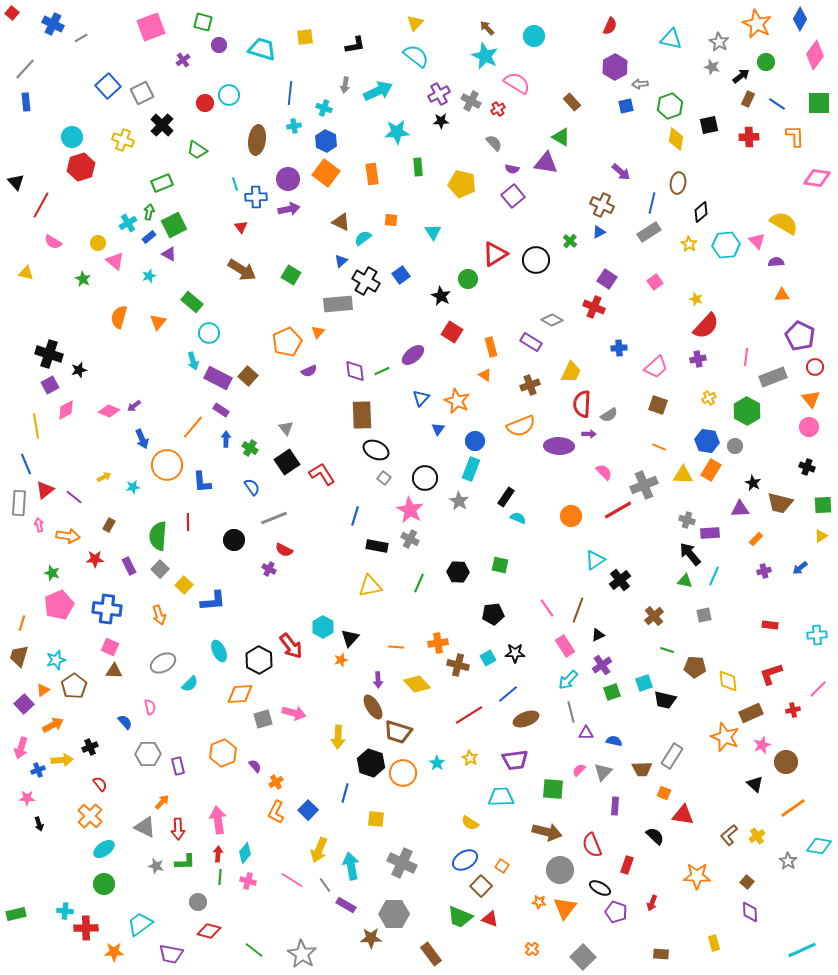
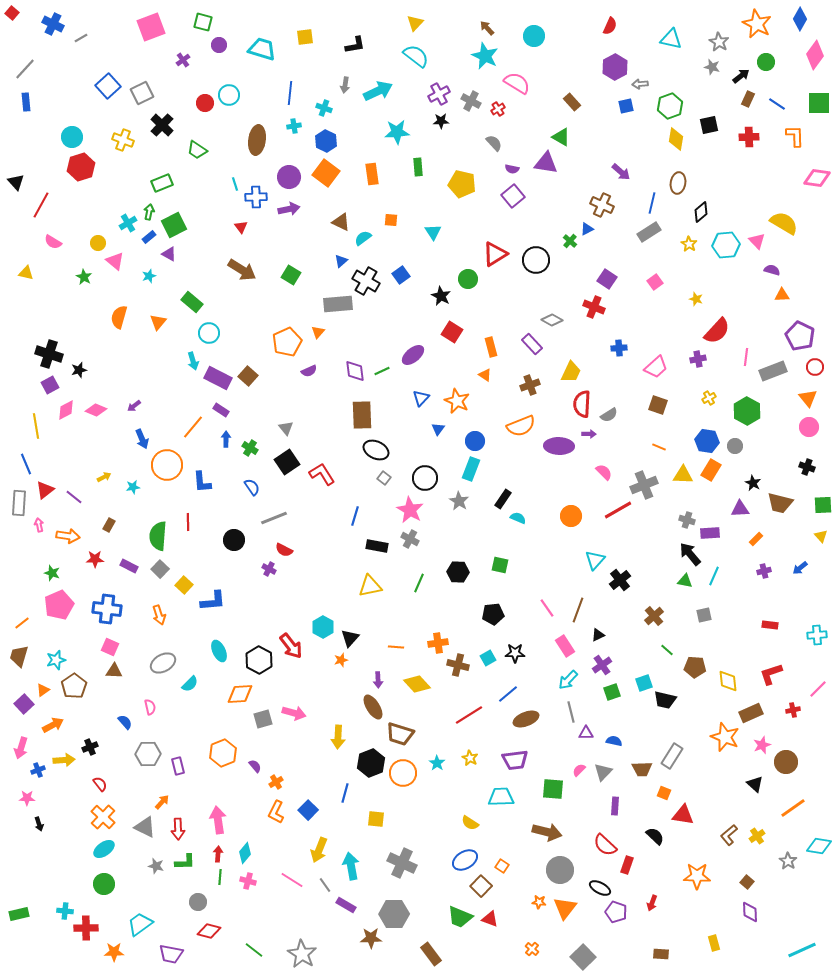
purple circle at (288, 179): moved 1 px right, 2 px up
blue triangle at (599, 232): moved 12 px left, 3 px up
purple semicircle at (776, 262): moved 4 px left, 8 px down; rotated 21 degrees clockwise
green star at (83, 279): moved 1 px right, 2 px up
red semicircle at (706, 326): moved 11 px right, 5 px down
purple rectangle at (531, 342): moved 1 px right, 2 px down; rotated 15 degrees clockwise
gray rectangle at (773, 377): moved 6 px up
orange triangle at (811, 399): moved 3 px left, 1 px up
pink diamond at (109, 411): moved 13 px left, 1 px up
black rectangle at (506, 497): moved 3 px left, 2 px down
yellow triangle at (821, 536): rotated 40 degrees counterclockwise
cyan triangle at (595, 560): rotated 15 degrees counterclockwise
purple rectangle at (129, 566): rotated 36 degrees counterclockwise
orange line at (22, 623): rotated 35 degrees clockwise
green line at (667, 650): rotated 24 degrees clockwise
brown trapezoid at (398, 732): moved 2 px right, 2 px down
yellow arrow at (62, 760): moved 2 px right
black hexagon at (371, 763): rotated 20 degrees clockwise
orange cross at (90, 816): moved 13 px right, 1 px down
red semicircle at (592, 845): moved 13 px right; rotated 25 degrees counterclockwise
green rectangle at (16, 914): moved 3 px right
